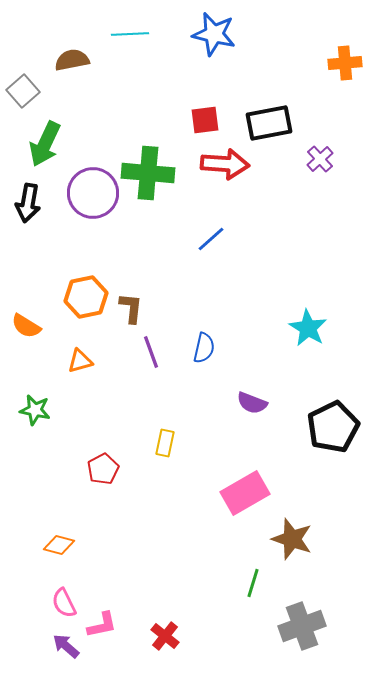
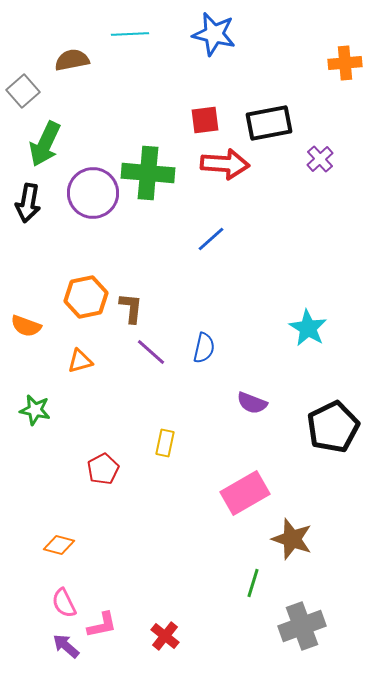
orange semicircle: rotated 12 degrees counterclockwise
purple line: rotated 28 degrees counterclockwise
